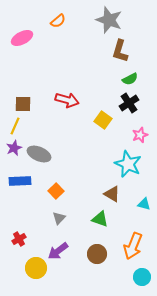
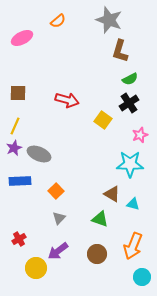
brown square: moved 5 px left, 11 px up
cyan star: moved 2 px right; rotated 24 degrees counterclockwise
cyan triangle: moved 11 px left
